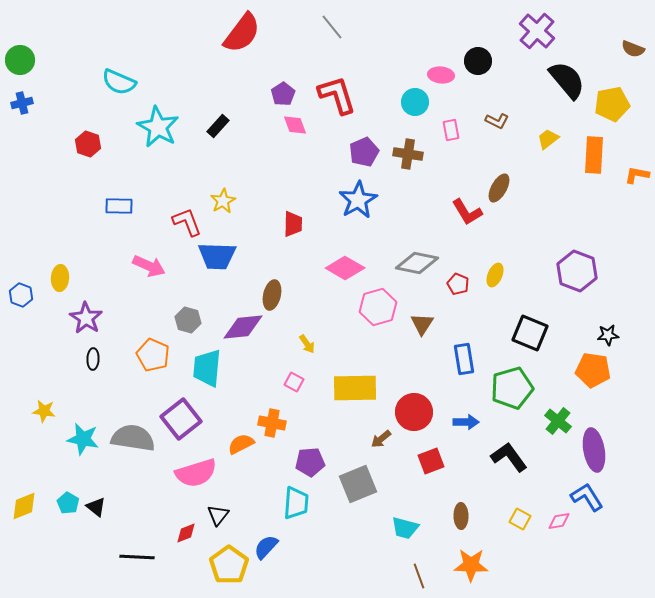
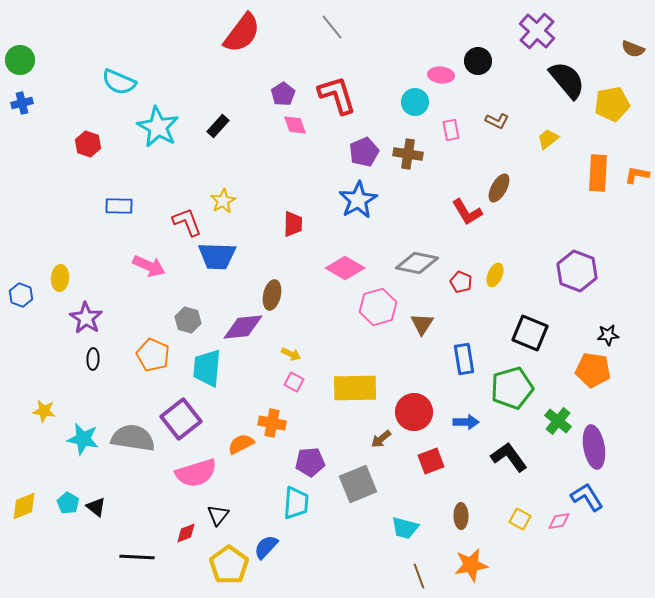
orange rectangle at (594, 155): moved 4 px right, 18 px down
red pentagon at (458, 284): moved 3 px right, 2 px up
yellow arrow at (307, 344): moved 16 px left, 10 px down; rotated 30 degrees counterclockwise
purple ellipse at (594, 450): moved 3 px up
orange star at (471, 565): rotated 12 degrees counterclockwise
